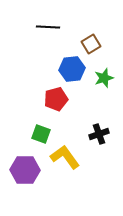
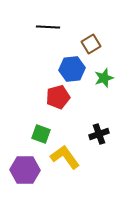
red pentagon: moved 2 px right, 2 px up
